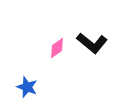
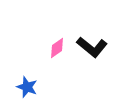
black L-shape: moved 4 px down
